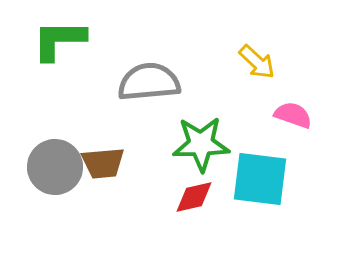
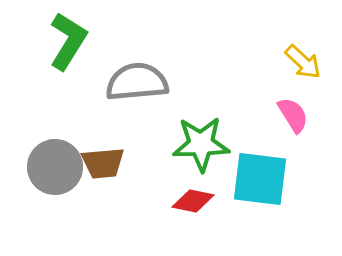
green L-shape: moved 9 px right, 1 px down; rotated 122 degrees clockwise
yellow arrow: moved 46 px right
gray semicircle: moved 12 px left
pink semicircle: rotated 39 degrees clockwise
red diamond: moved 1 px left, 4 px down; rotated 24 degrees clockwise
